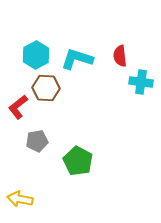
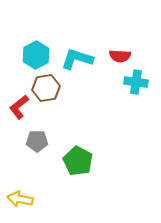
red semicircle: rotated 80 degrees counterclockwise
cyan cross: moved 5 px left
brown hexagon: rotated 12 degrees counterclockwise
red L-shape: moved 1 px right
gray pentagon: rotated 10 degrees clockwise
